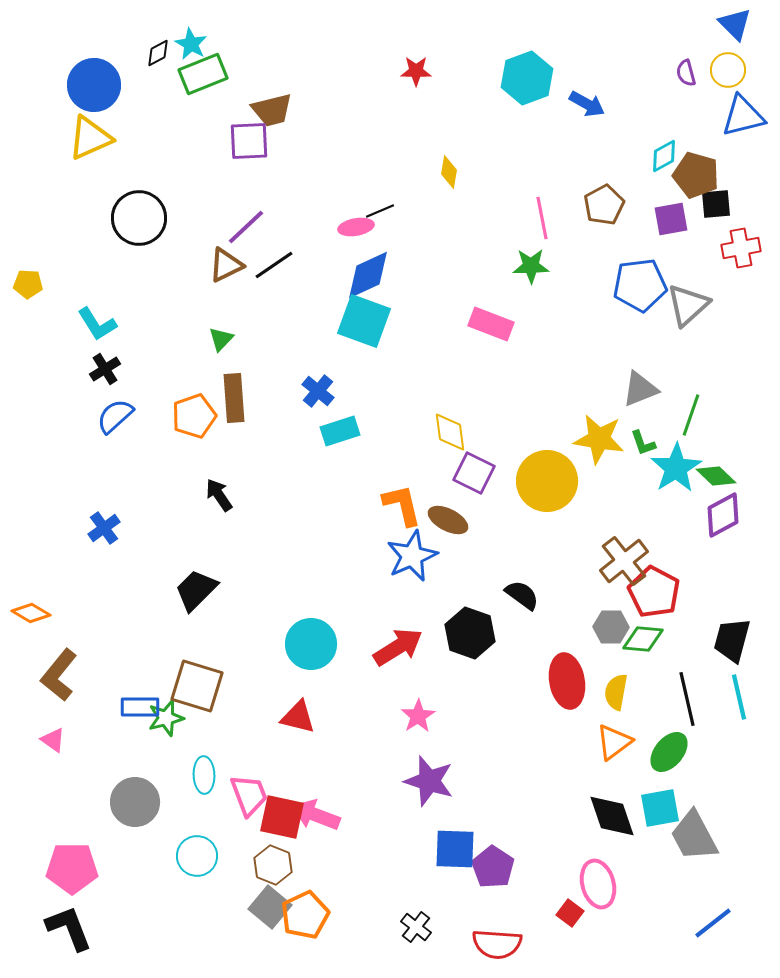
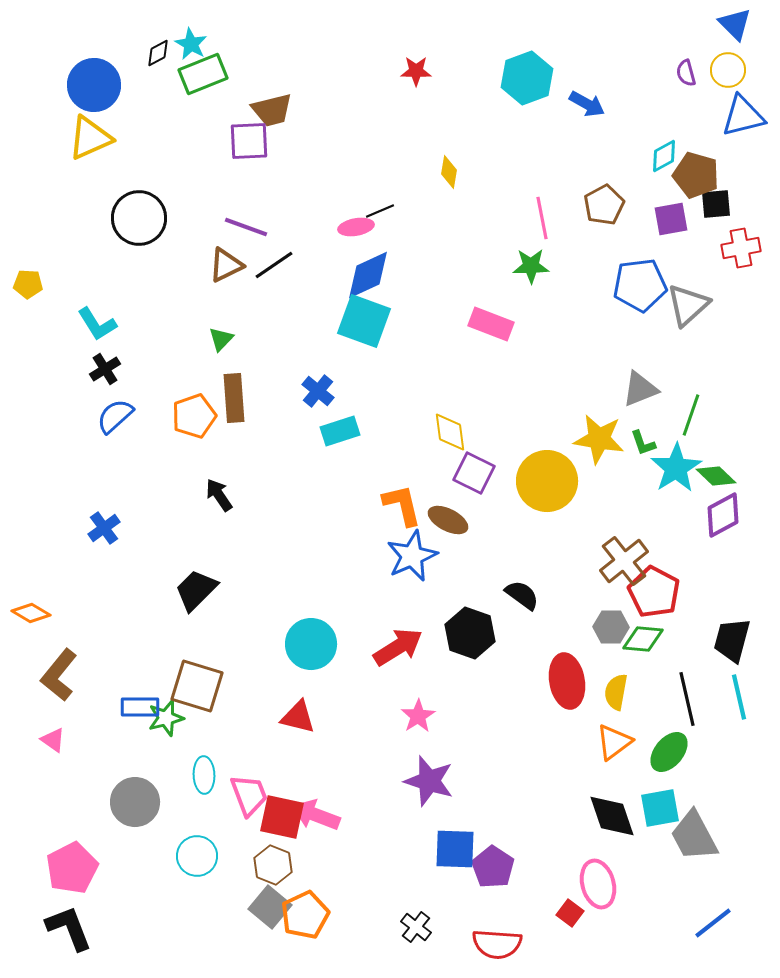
purple line at (246, 227): rotated 63 degrees clockwise
pink pentagon at (72, 868): rotated 27 degrees counterclockwise
